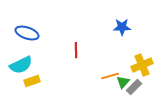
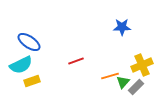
blue ellipse: moved 2 px right, 9 px down; rotated 15 degrees clockwise
red line: moved 11 px down; rotated 70 degrees clockwise
gray rectangle: moved 2 px right
